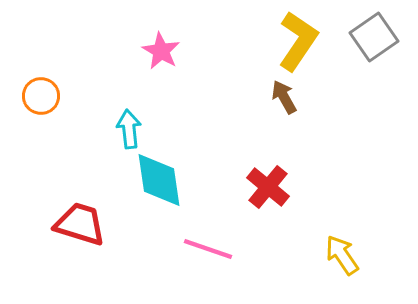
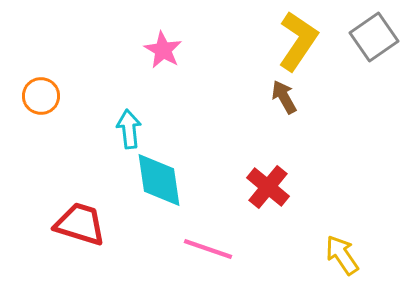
pink star: moved 2 px right, 1 px up
